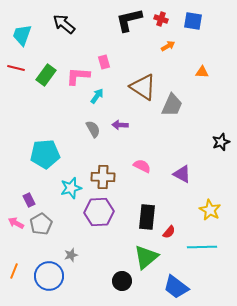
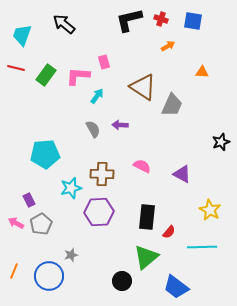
brown cross: moved 1 px left, 3 px up
